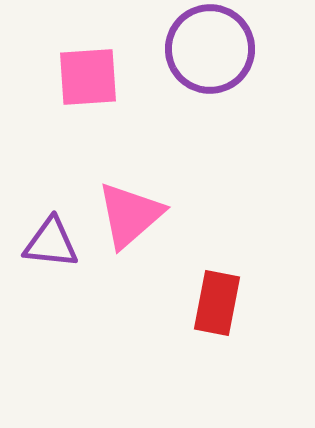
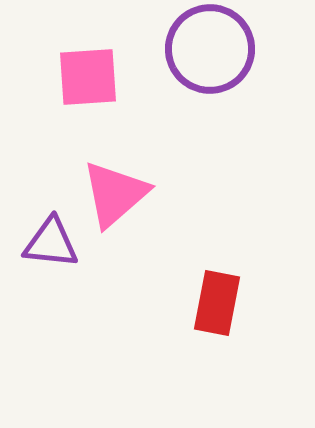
pink triangle: moved 15 px left, 21 px up
